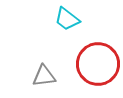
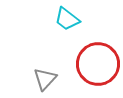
gray triangle: moved 1 px right, 3 px down; rotated 40 degrees counterclockwise
